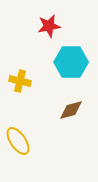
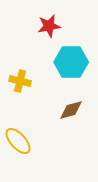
yellow ellipse: rotated 8 degrees counterclockwise
